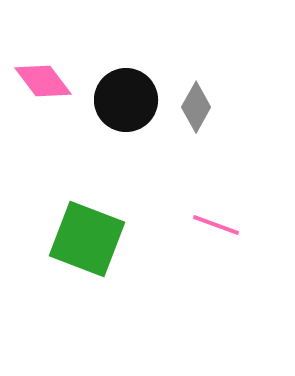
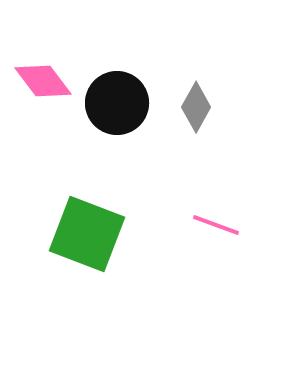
black circle: moved 9 px left, 3 px down
green square: moved 5 px up
